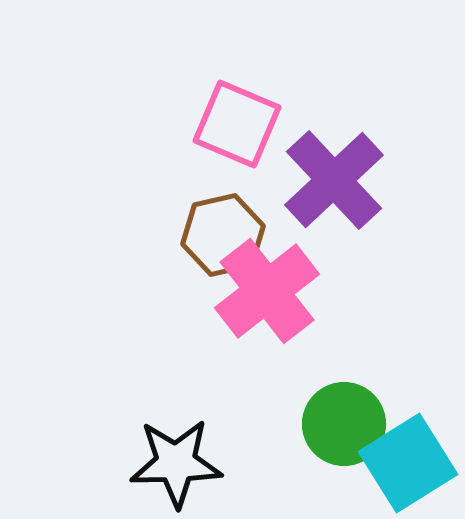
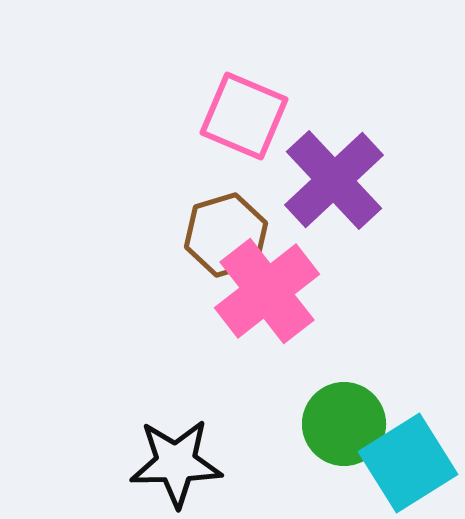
pink square: moved 7 px right, 8 px up
brown hexagon: moved 3 px right; rotated 4 degrees counterclockwise
